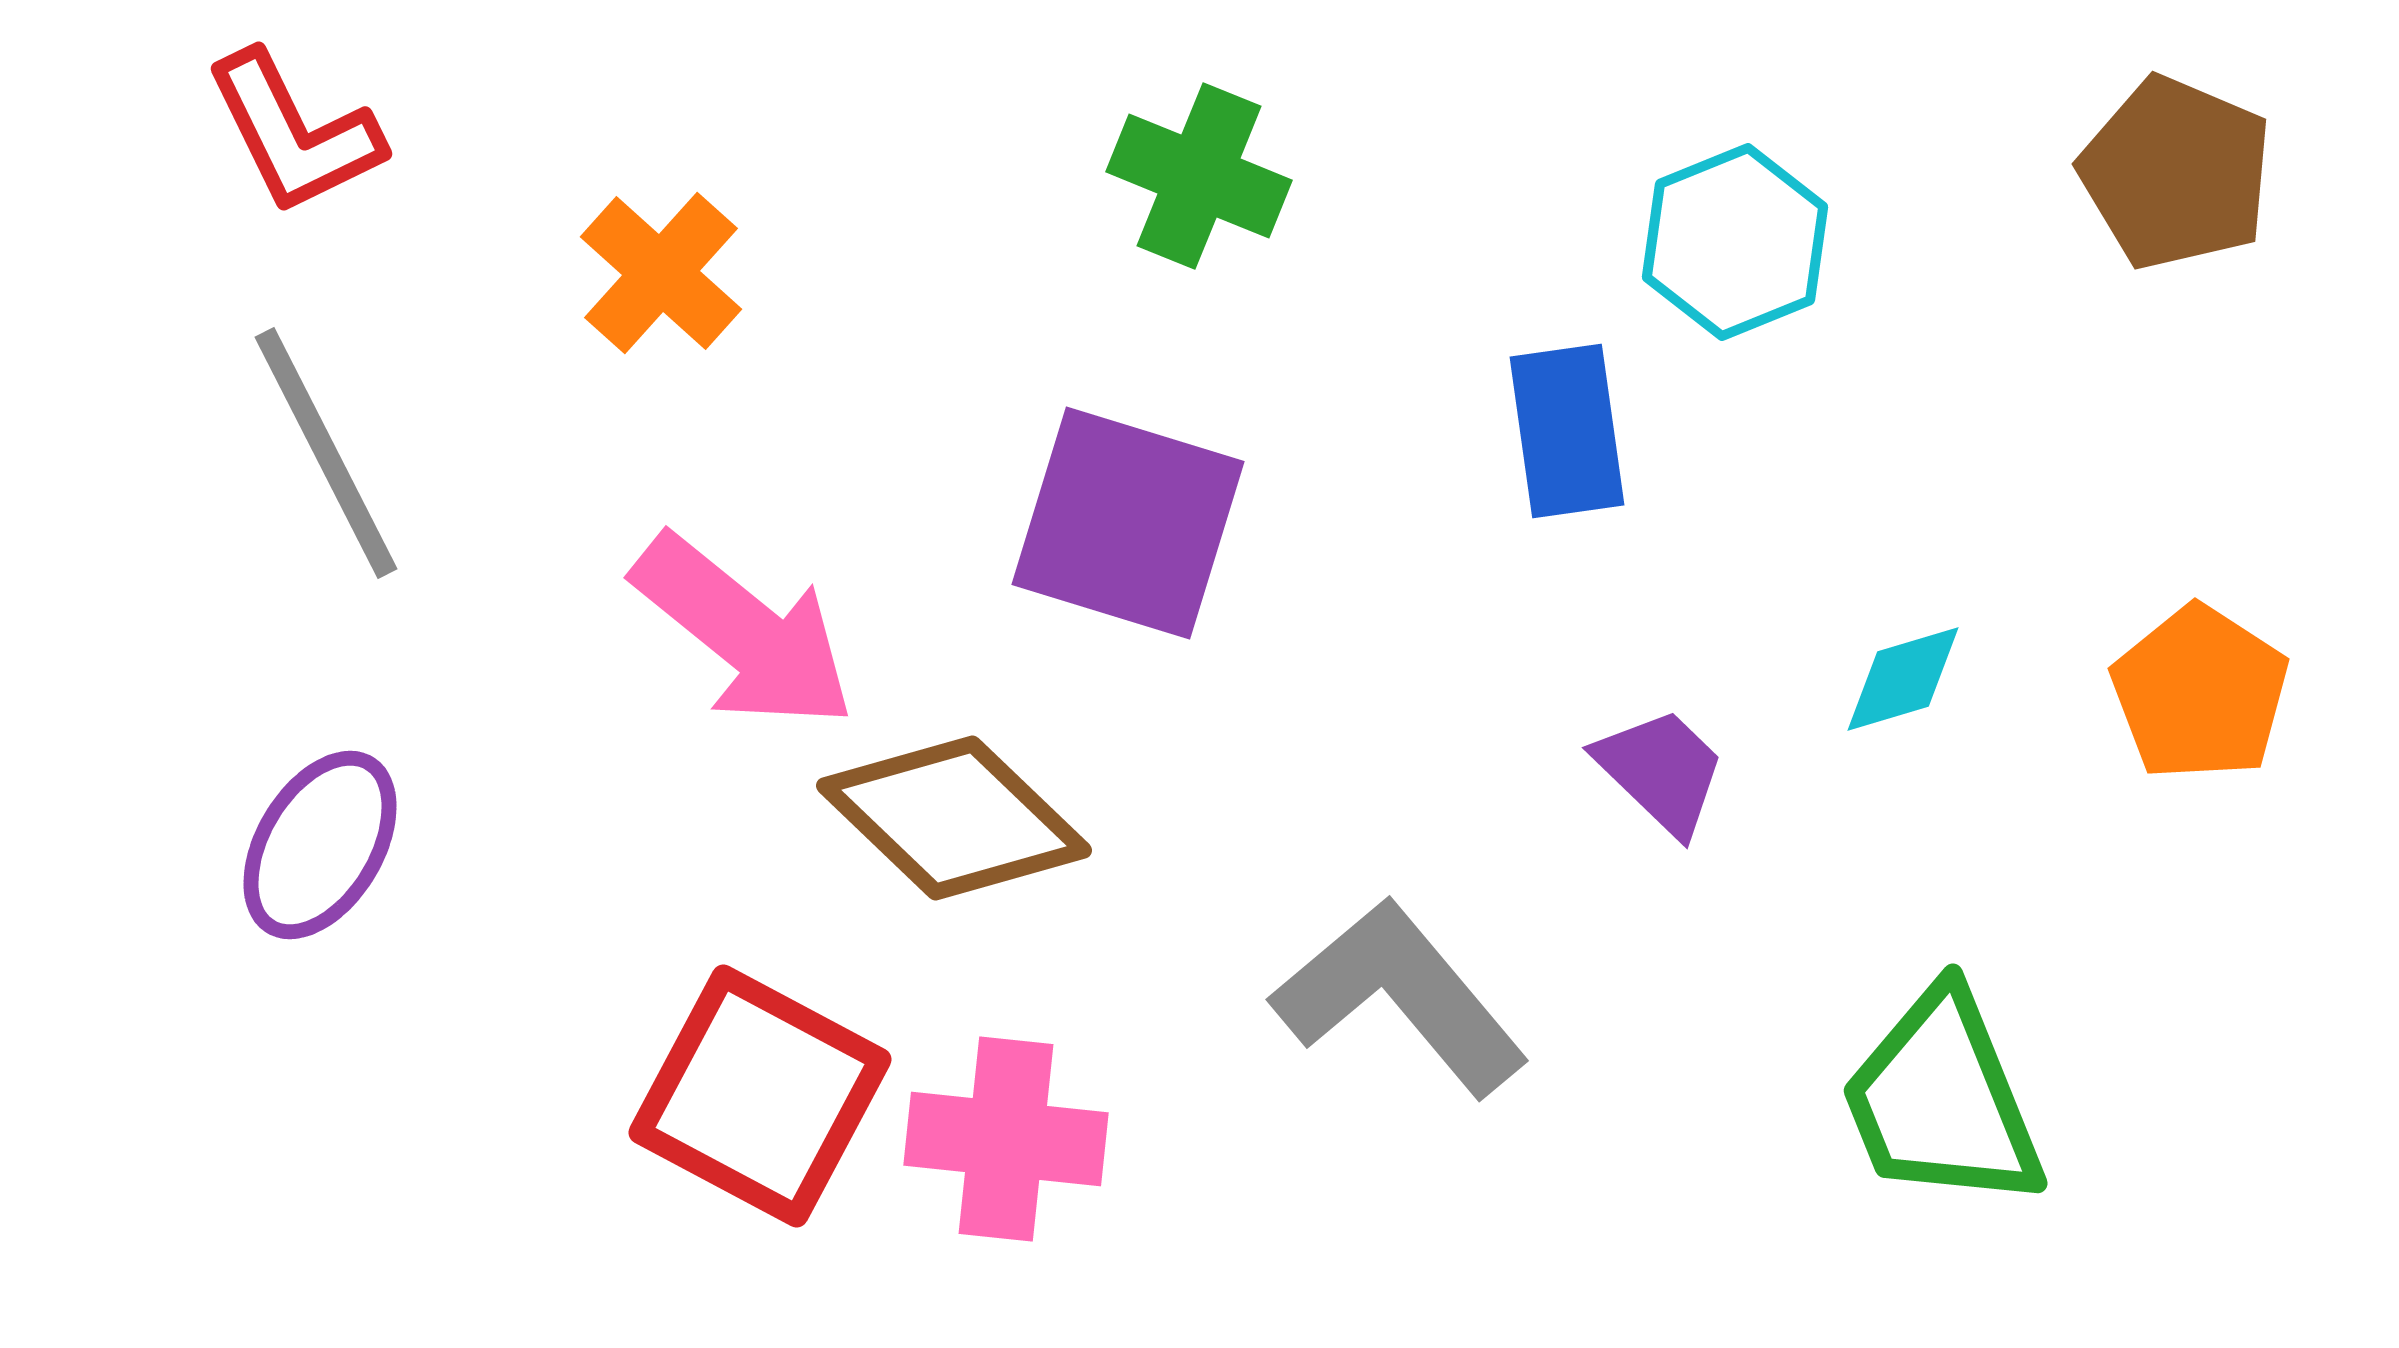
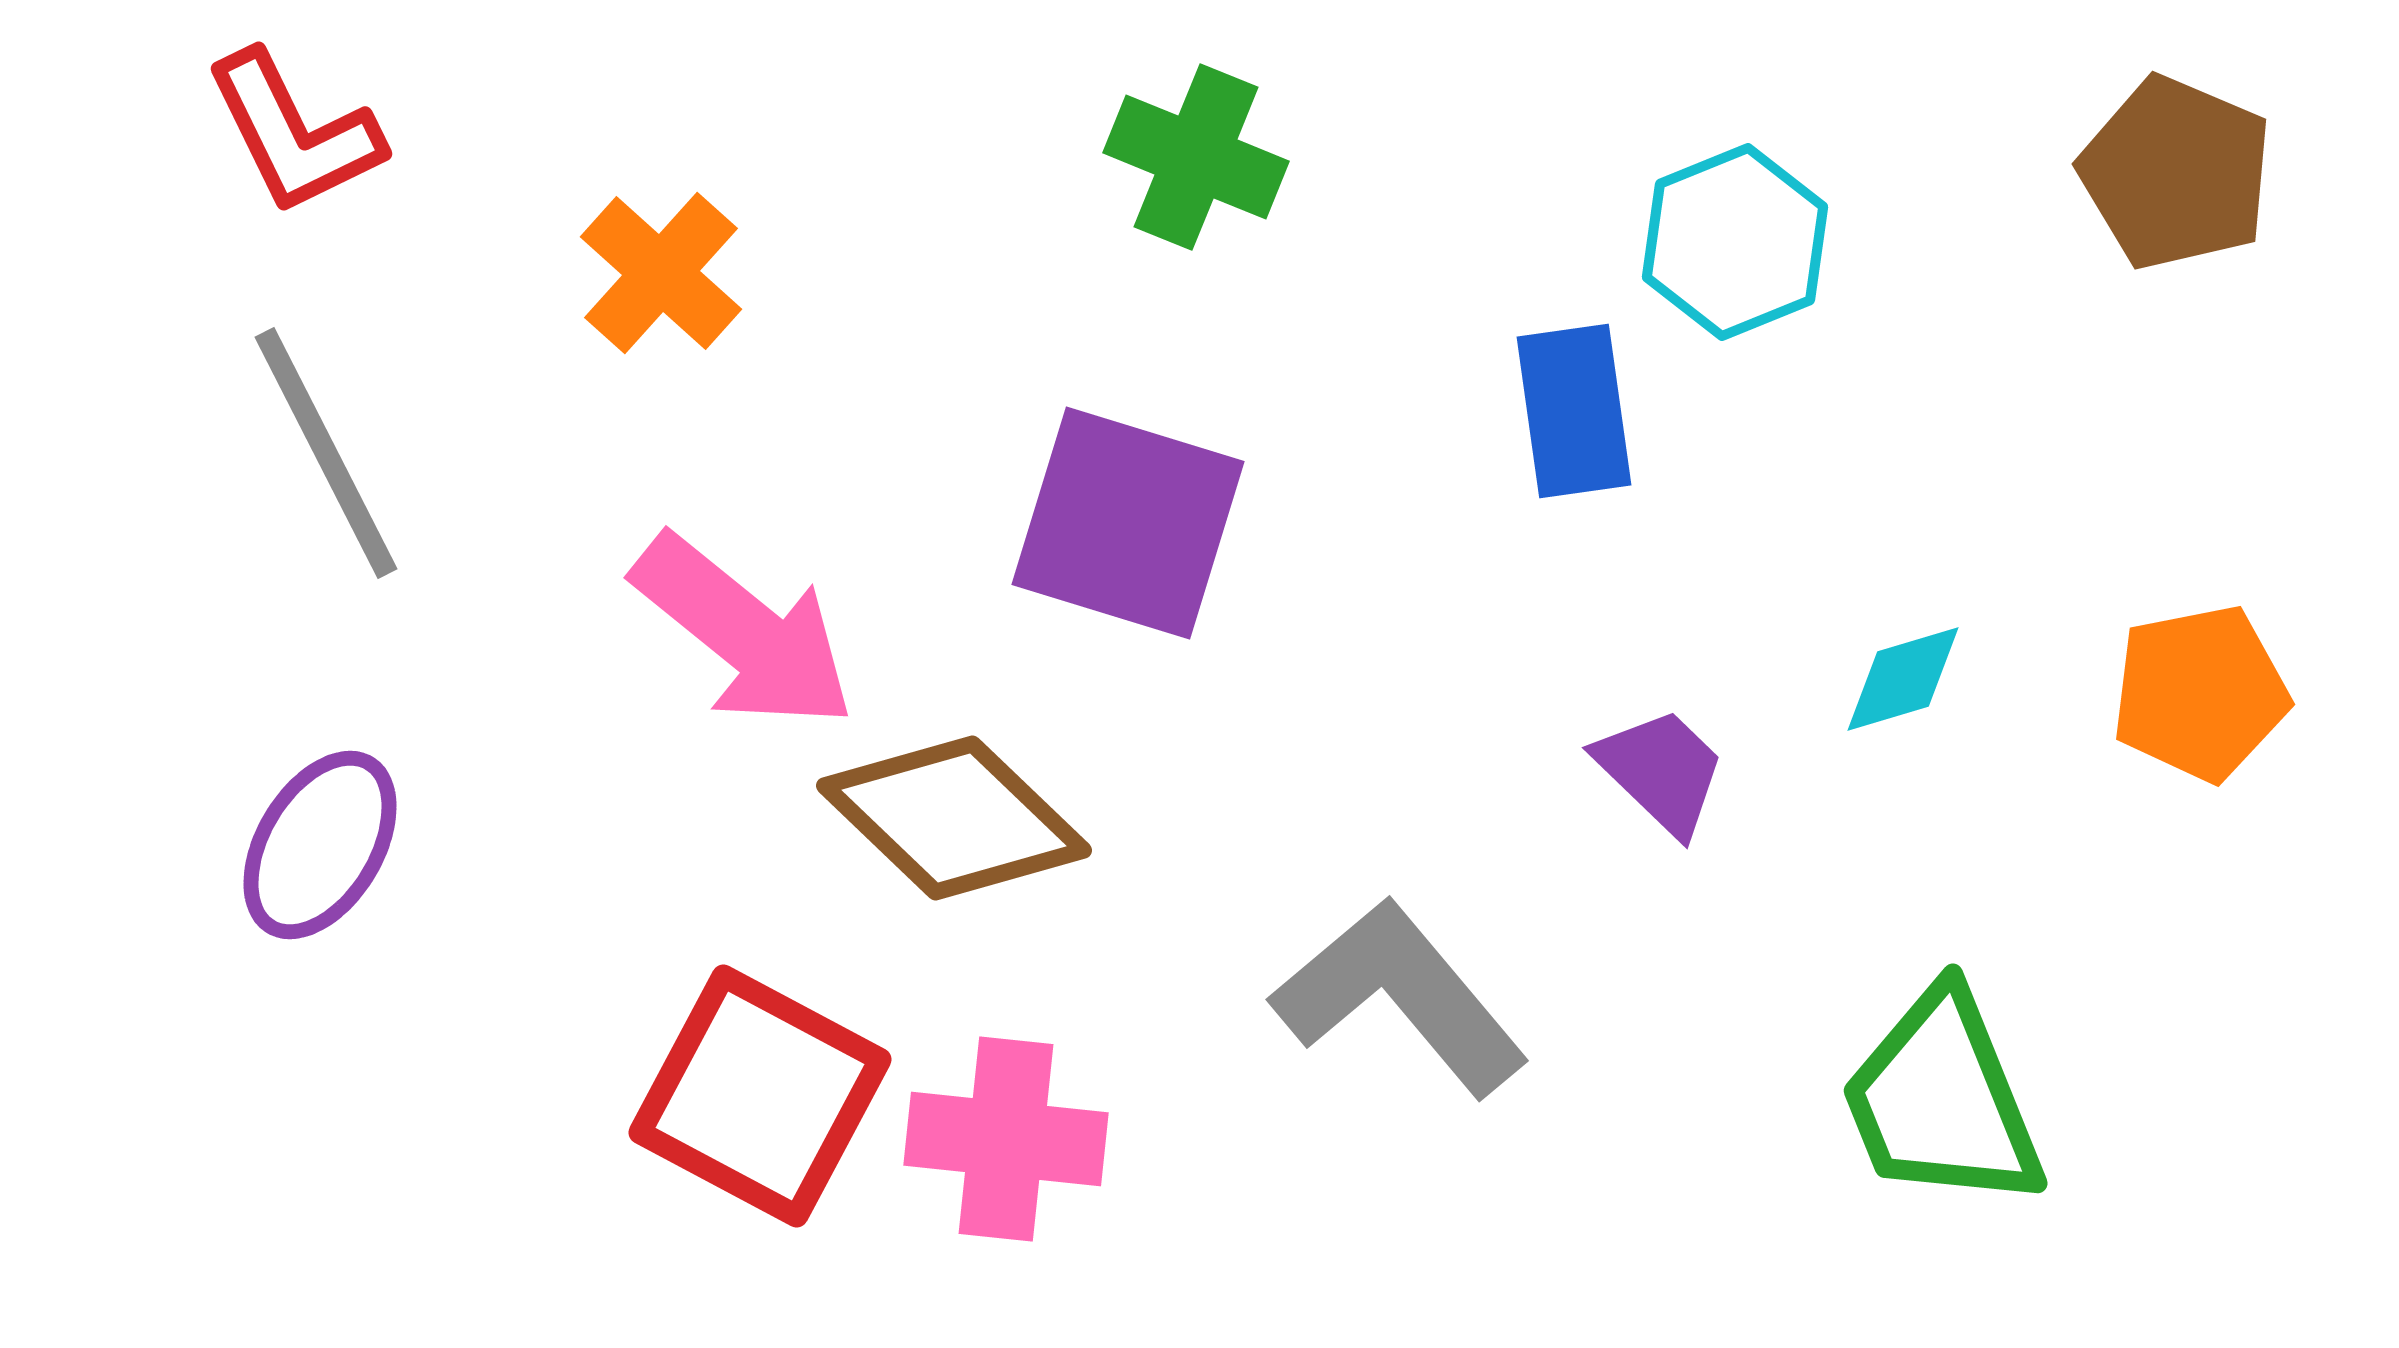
green cross: moved 3 px left, 19 px up
blue rectangle: moved 7 px right, 20 px up
orange pentagon: rotated 28 degrees clockwise
